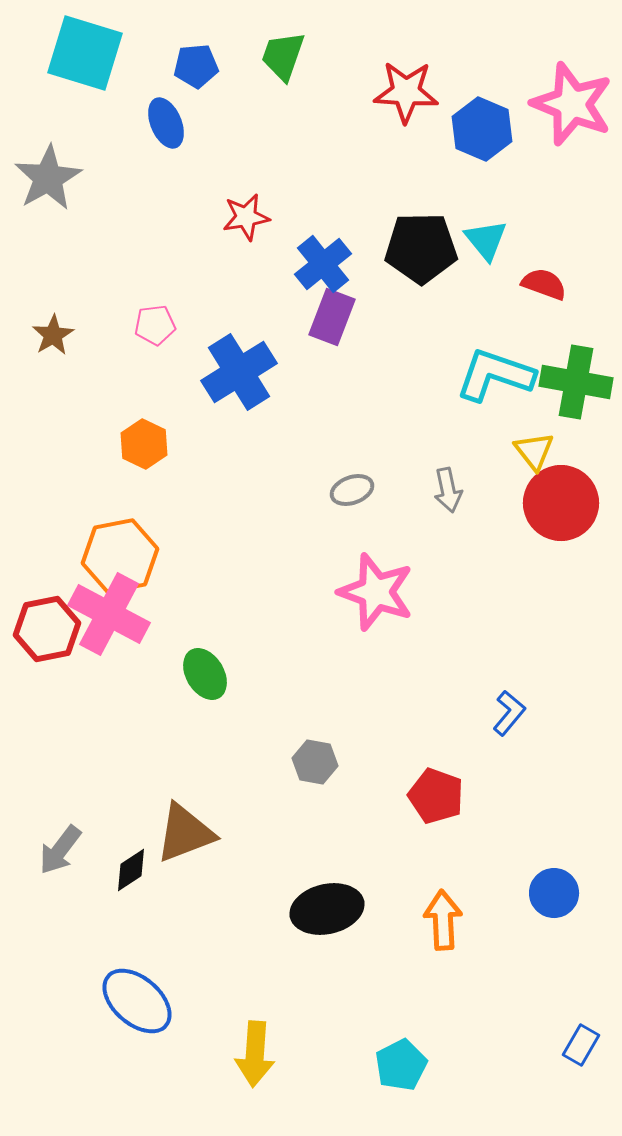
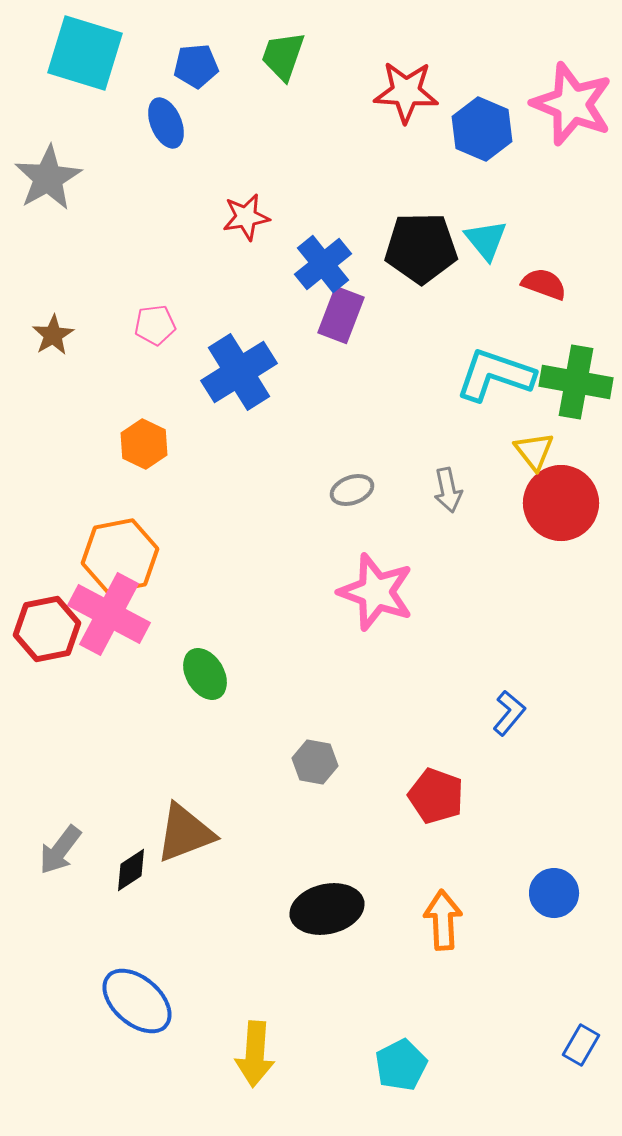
purple rectangle at (332, 317): moved 9 px right, 2 px up
